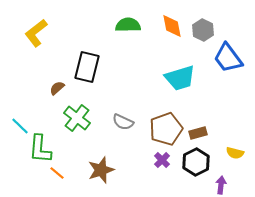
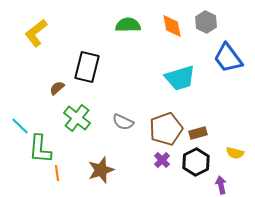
gray hexagon: moved 3 px right, 8 px up
orange line: rotated 42 degrees clockwise
purple arrow: rotated 18 degrees counterclockwise
